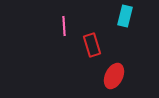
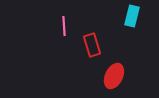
cyan rectangle: moved 7 px right
